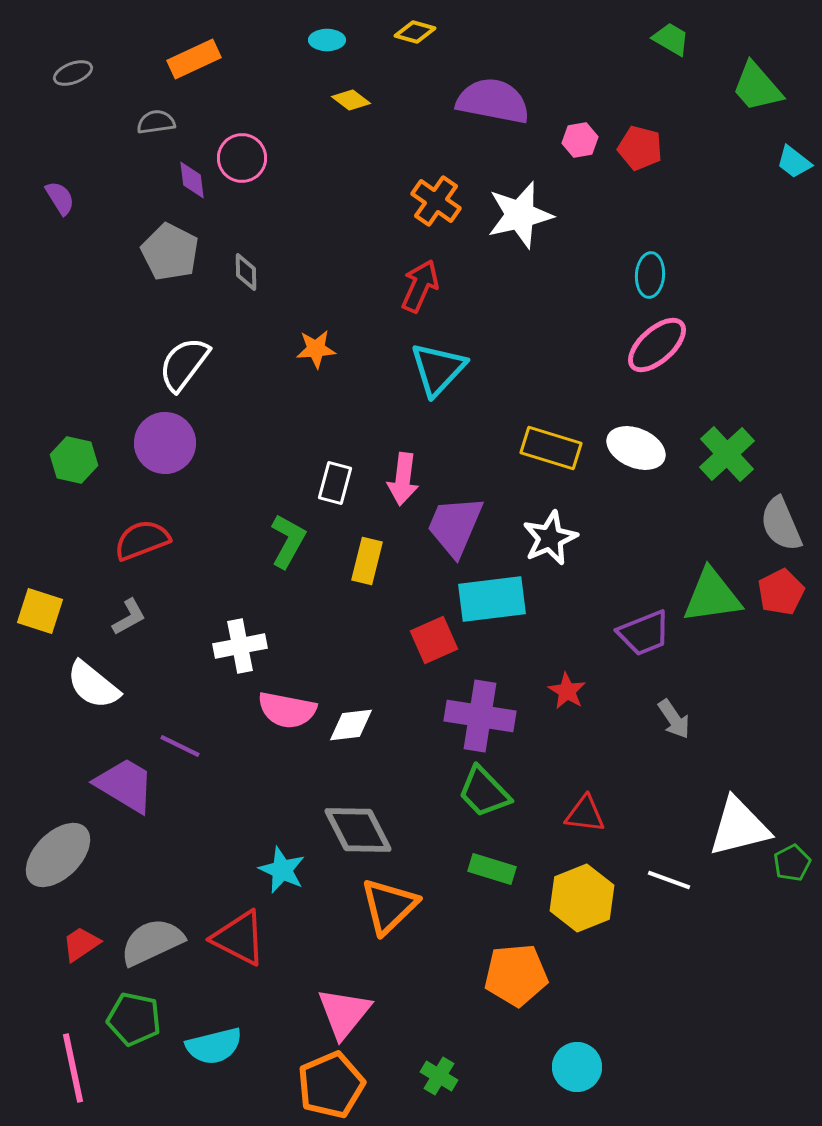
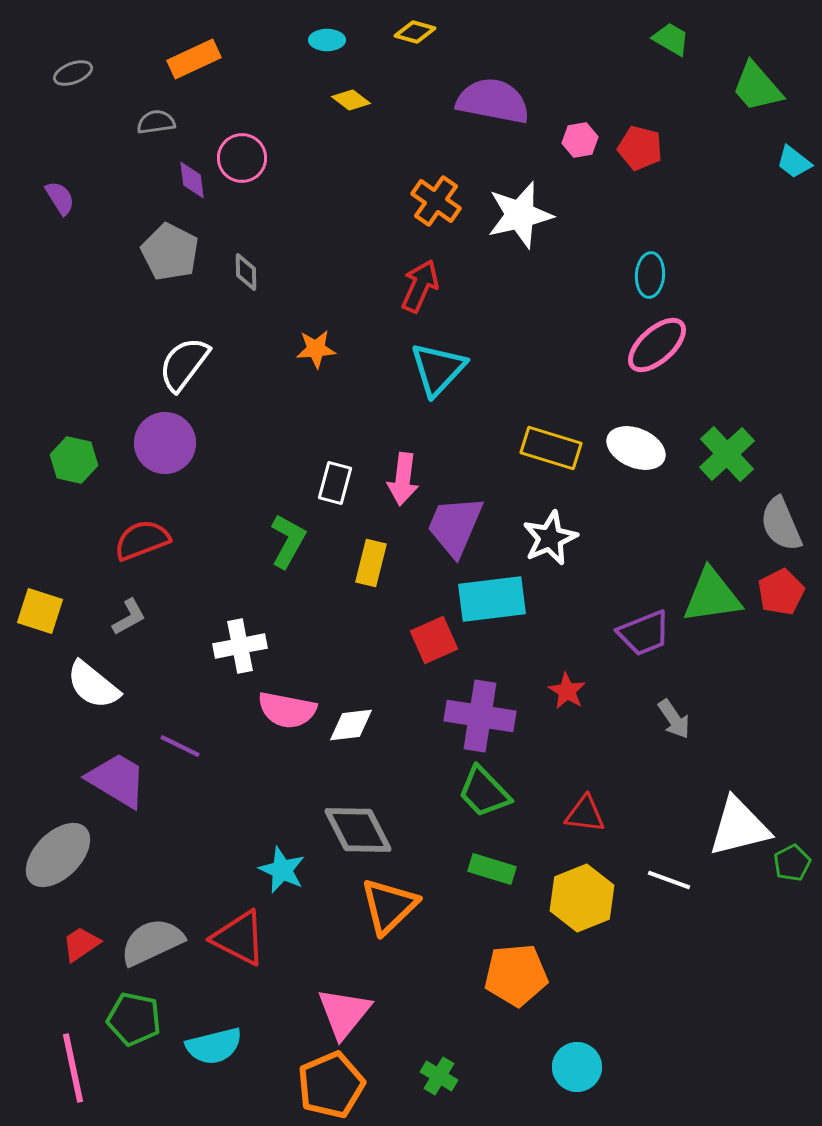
yellow rectangle at (367, 561): moved 4 px right, 2 px down
purple trapezoid at (125, 785): moved 8 px left, 5 px up
